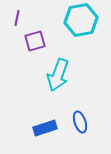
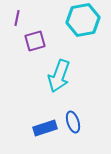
cyan hexagon: moved 2 px right
cyan arrow: moved 1 px right, 1 px down
blue ellipse: moved 7 px left
